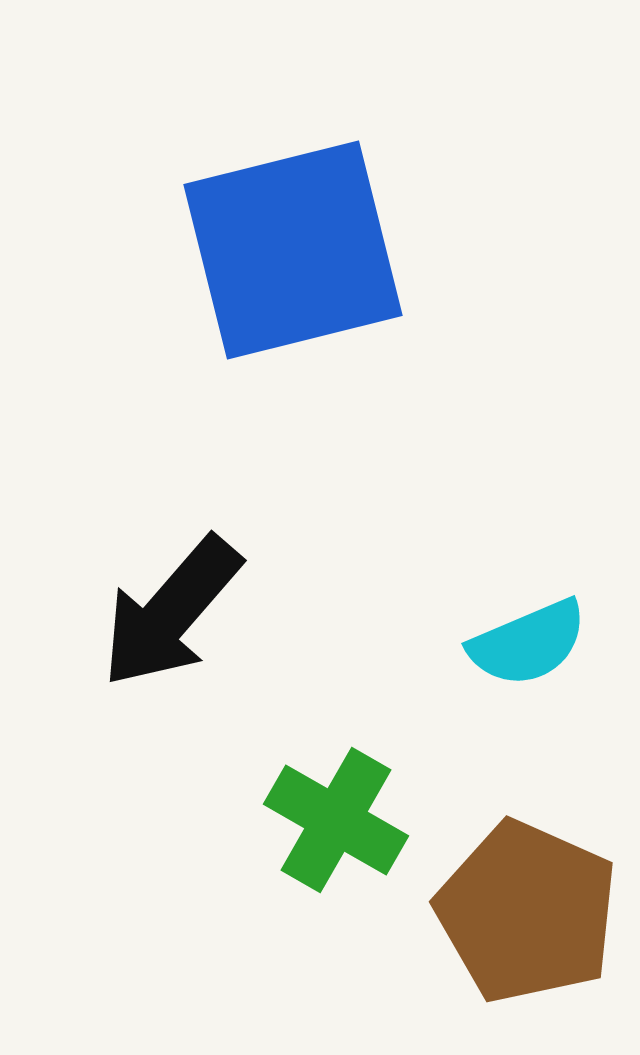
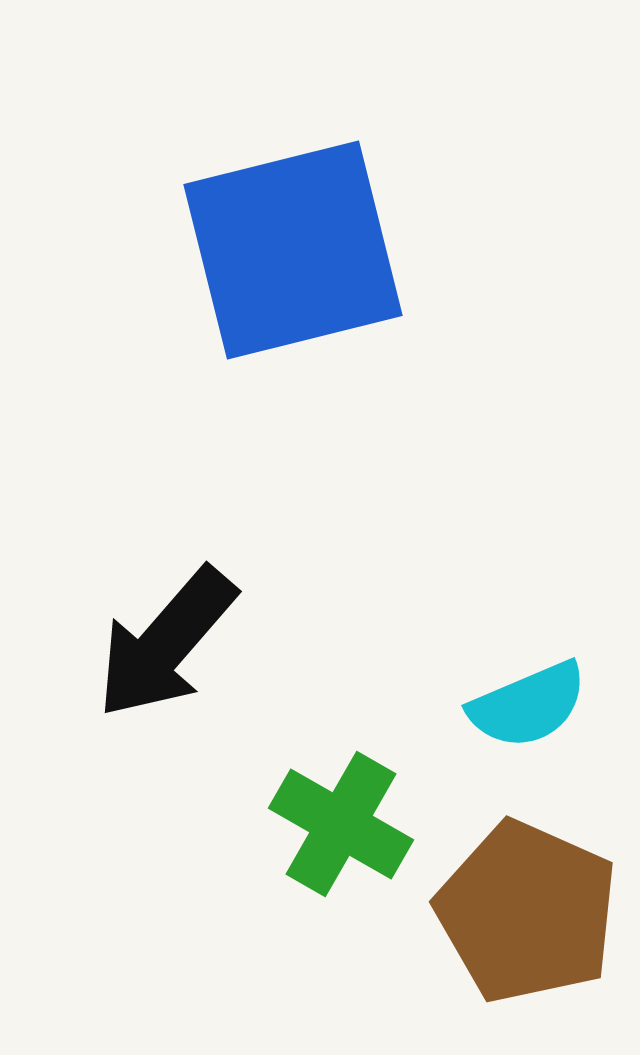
black arrow: moved 5 px left, 31 px down
cyan semicircle: moved 62 px down
green cross: moved 5 px right, 4 px down
